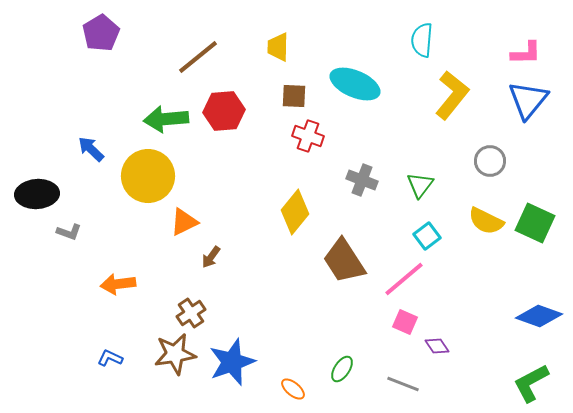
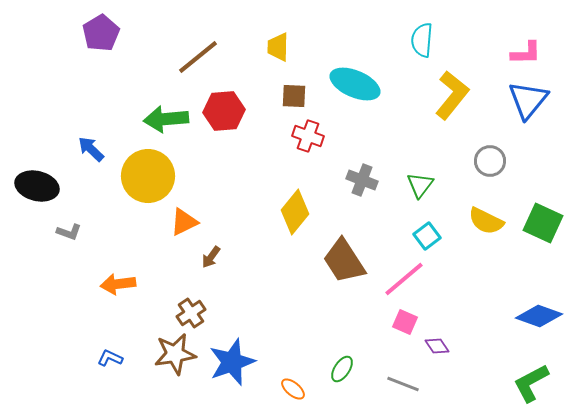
black ellipse: moved 8 px up; rotated 18 degrees clockwise
green square: moved 8 px right
